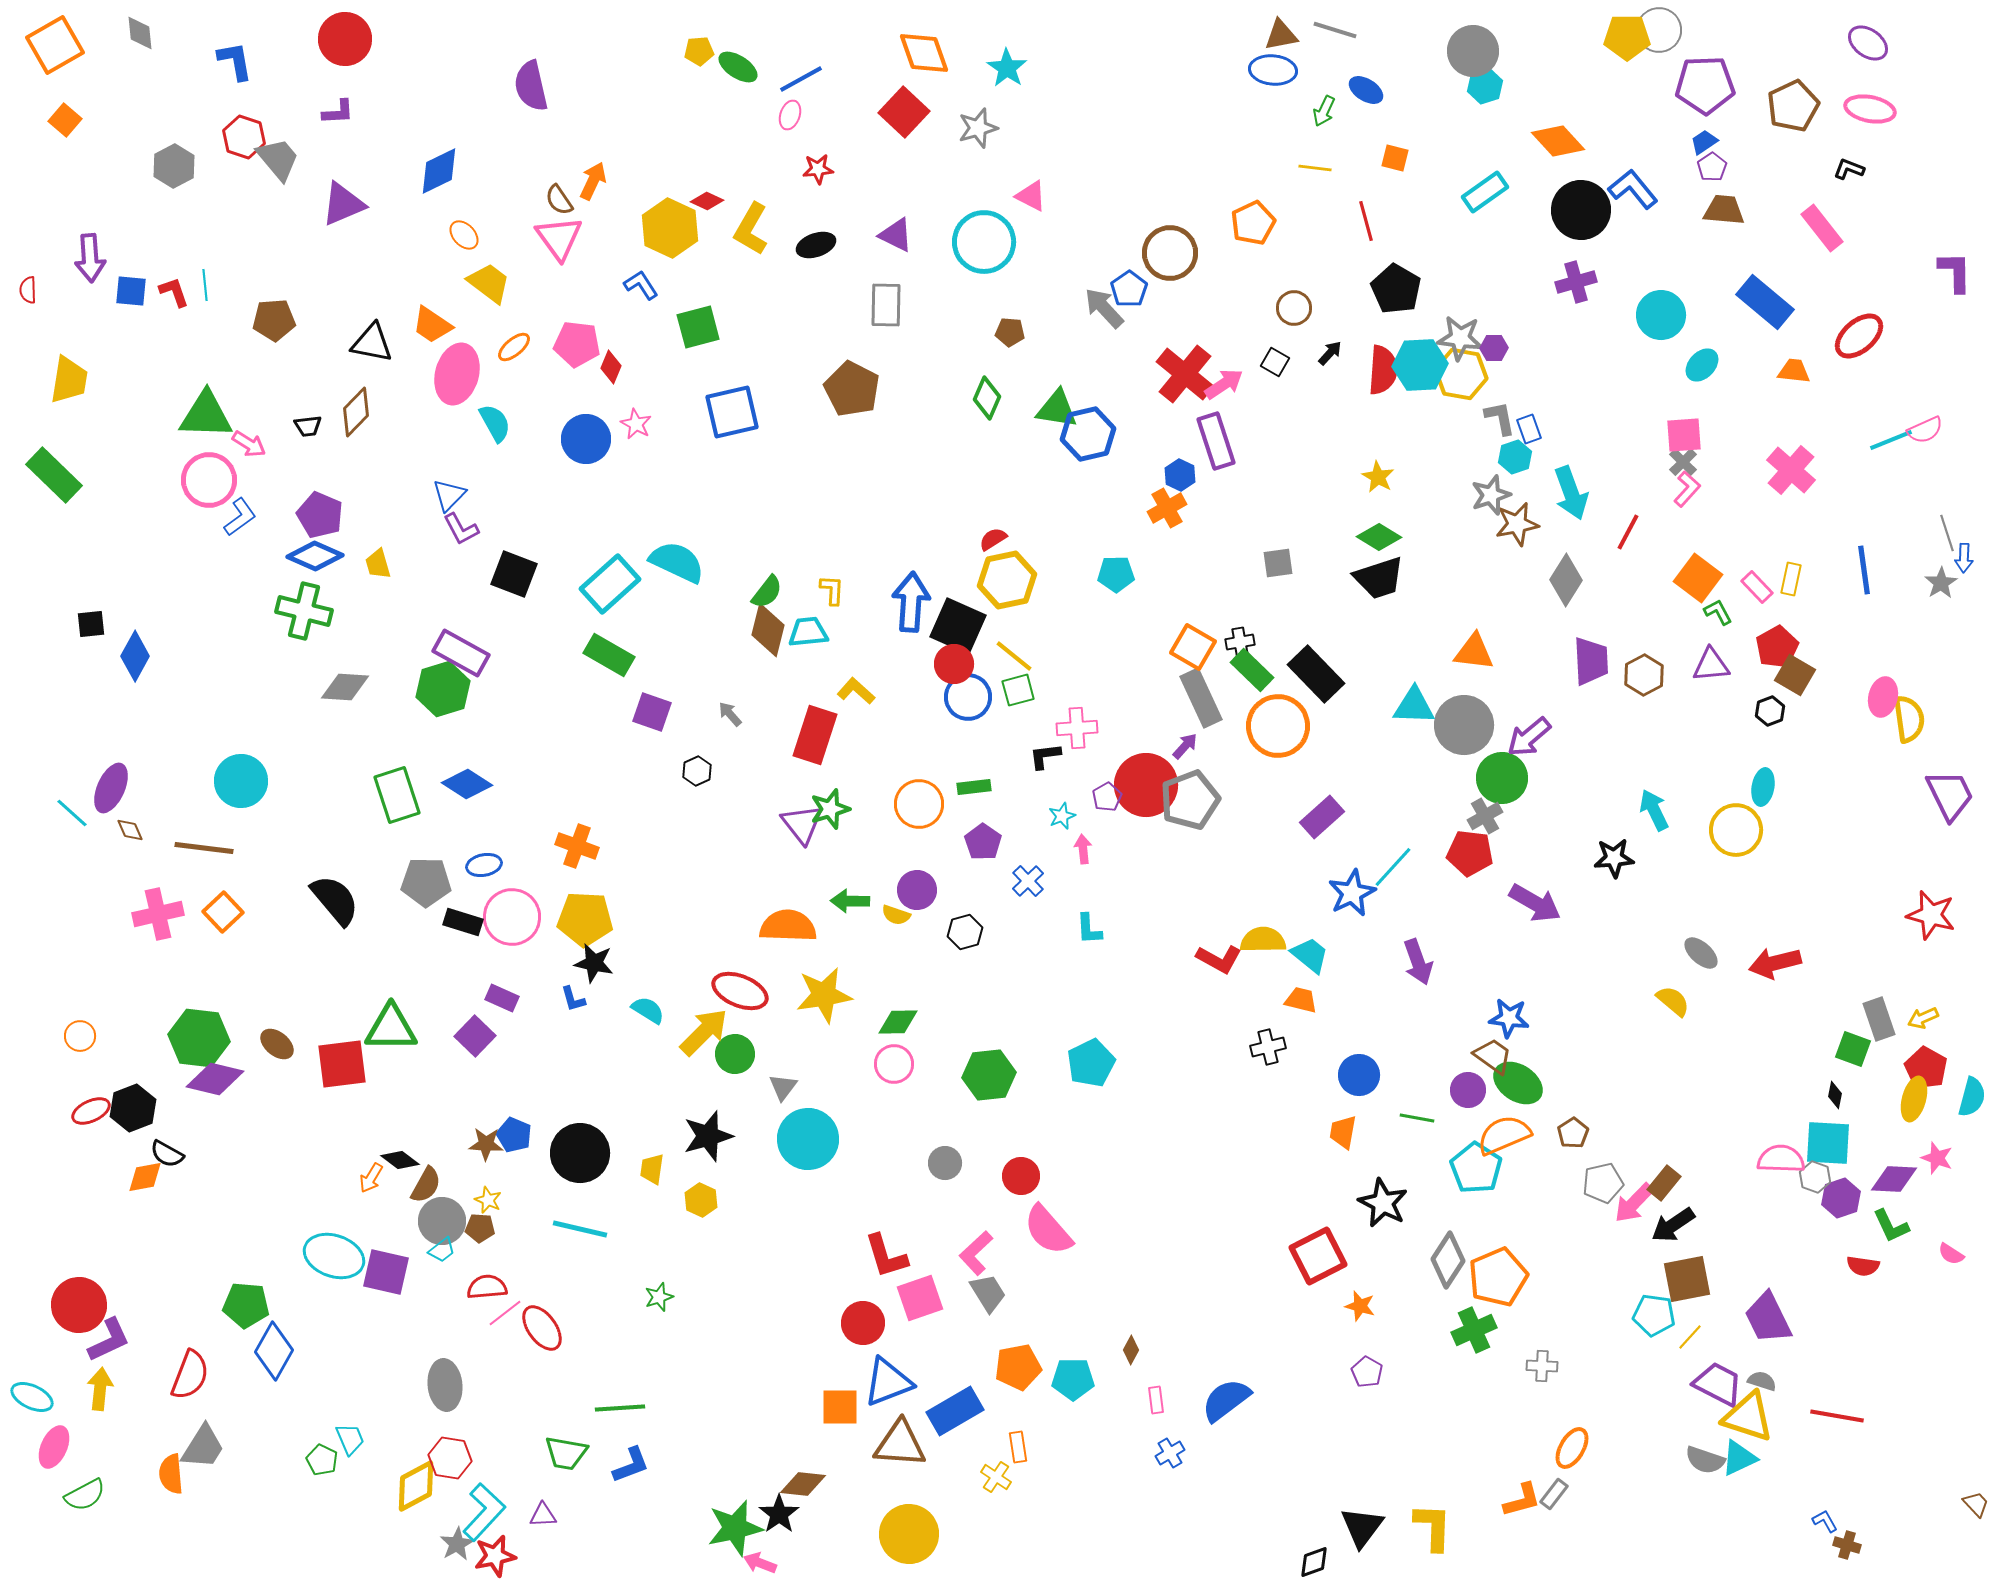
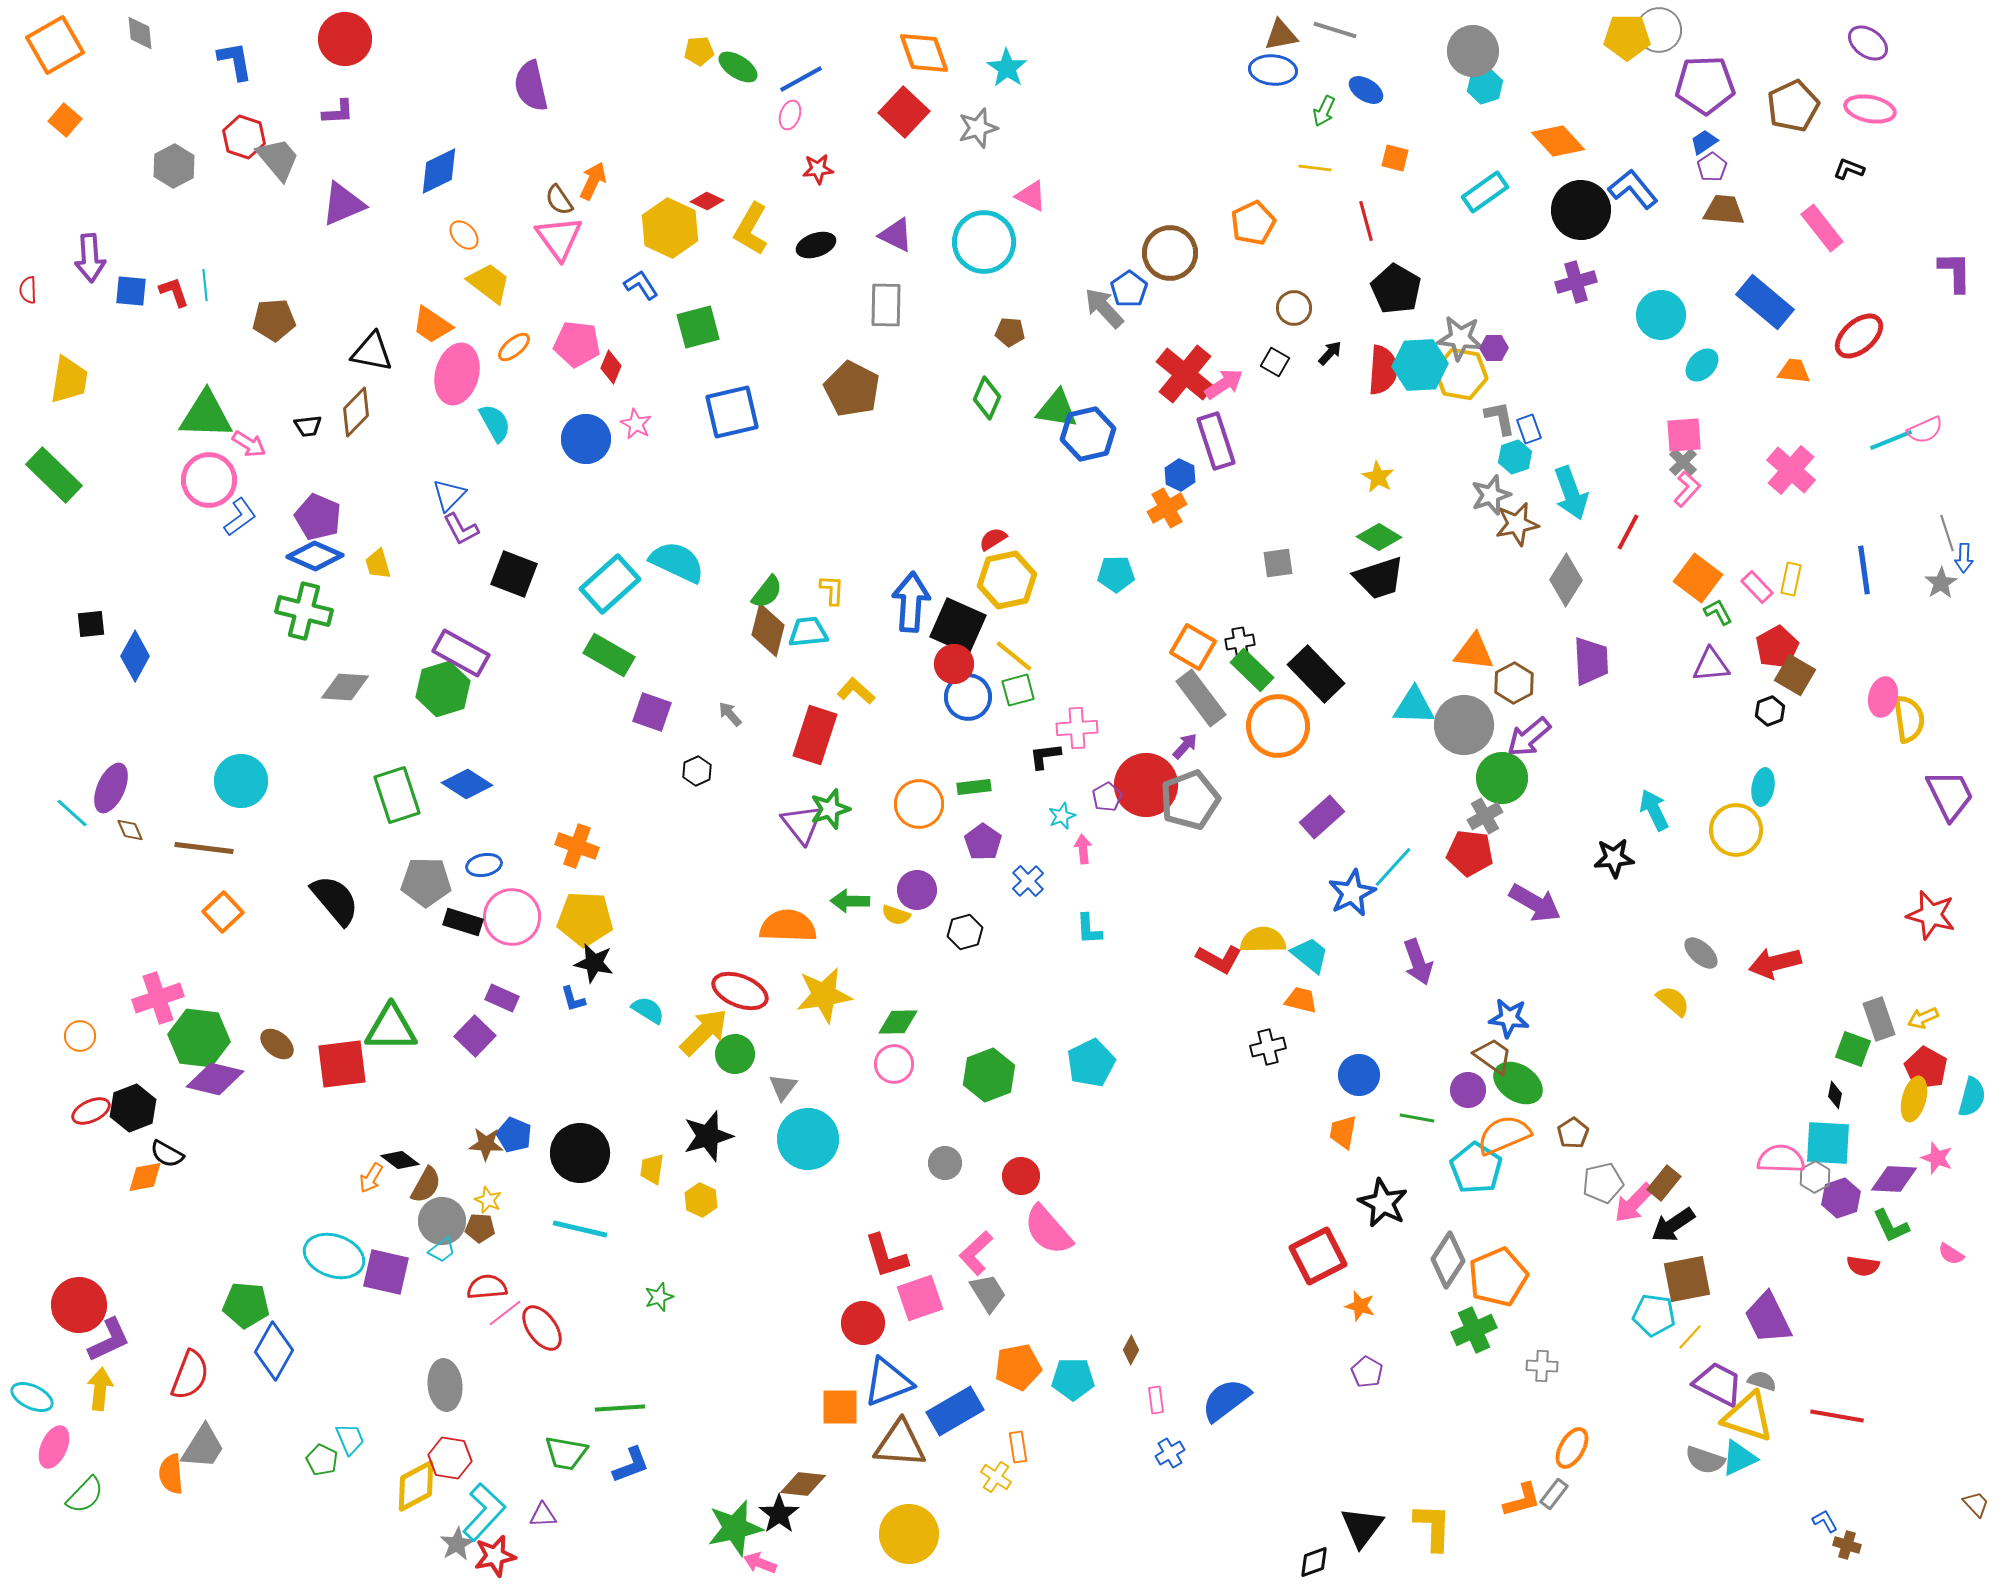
black triangle at (372, 343): moved 9 px down
purple pentagon at (320, 515): moved 2 px left, 2 px down
brown hexagon at (1644, 675): moved 130 px left, 8 px down
gray rectangle at (1201, 698): rotated 12 degrees counterclockwise
pink cross at (158, 914): moved 84 px down; rotated 6 degrees counterclockwise
green hexagon at (989, 1075): rotated 15 degrees counterclockwise
gray hexagon at (1815, 1177): rotated 12 degrees clockwise
green semicircle at (85, 1495): rotated 18 degrees counterclockwise
